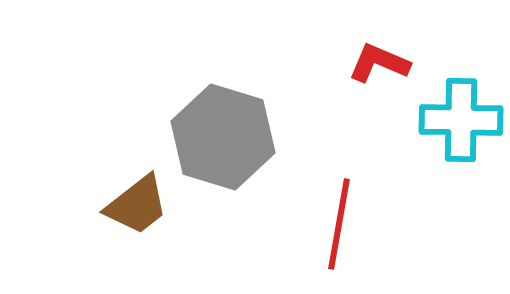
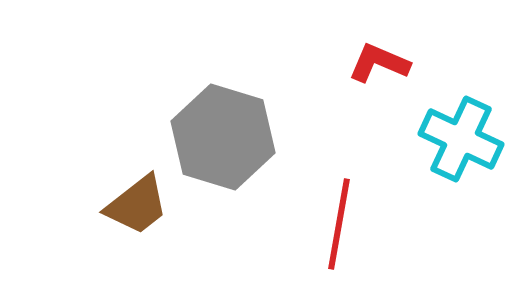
cyan cross: moved 19 px down; rotated 24 degrees clockwise
